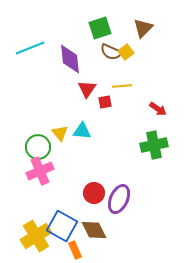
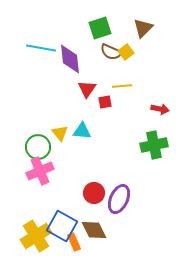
cyan line: moved 11 px right; rotated 32 degrees clockwise
red arrow: moved 2 px right; rotated 24 degrees counterclockwise
orange rectangle: moved 1 px left, 8 px up
